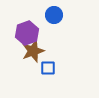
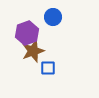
blue circle: moved 1 px left, 2 px down
